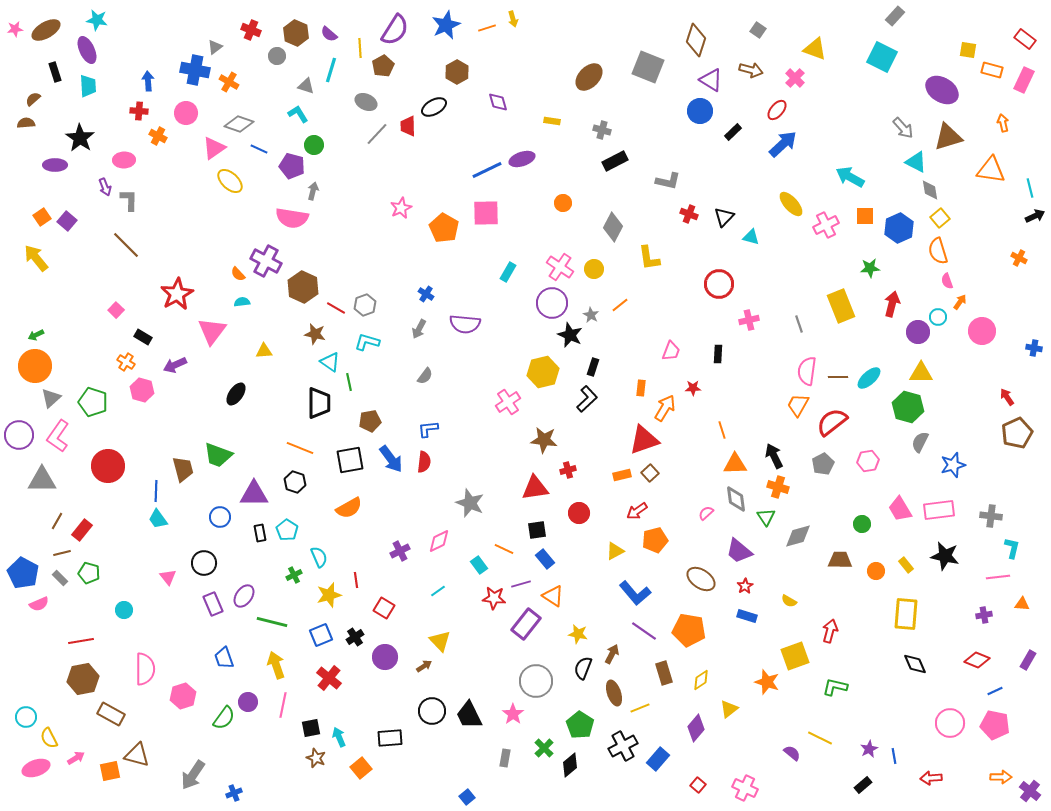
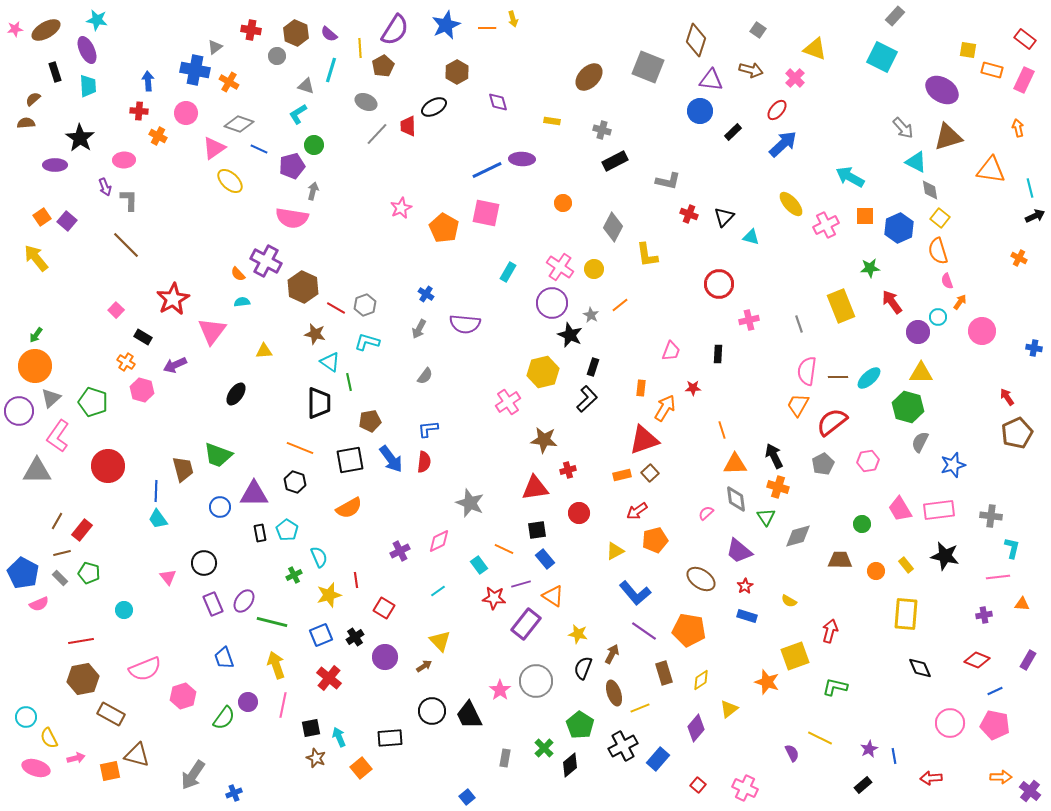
orange line at (487, 28): rotated 18 degrees clockwise
red cross at (251, 30): rotated 12 degrees counterclockwise
purple triangle at (711, 80): rotated 25 degrees counterclockwise
cyan L-shape at (298, 114): rotated 90 degrees counterclockwise
orange arrow at (1003, 123): moved 15 px right, 5 px down
purple ellipse at (522, 159): rotated 20 degrees clockwise
purple pentagon at (292, 166): rotated 30 degrees counterclockwise
pink square at (486, 213): rotated 12 degrees clockwise
yellow square at (940, 218): rotated 12 degrees counterclockwise
yellow L-shape at (649, 258): moved 2 px left, 3 px up
red star at (177, 294): moved 4 px left, 5 px down
red arrow at (892, 304): moved 2 px up; rotated 50 degrees counterclockwise
green arrow at (36, 335): rotated 28 degrees counterclockwise
purple circle at (19, 435): moved 24 px up
gray triangle at (42, 480): moved 5 px left, 9 px up
blue circle at (220, 517): moved 10 px up
purple ellipse at (244, 596): moved 5 px down
black diamond at (915, 664): moved 5 px right, 4 px down
pink semicircle at (145, 669): rotated 68 degrees clockwise
pink star at (513, 714): moved 13 px left, 24 px up
purple semicircle at (792, 753): rotated 24 degrees clockwise
pink arrow at (76, 758): rotated 18 degrees clockwise
pink ellipse at (36, 768): rotated 36 degrees clockwise
